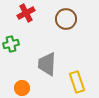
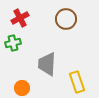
red cross: moved 6 px left, 5 px down
green cross: moved 2 px right, 1 px up
